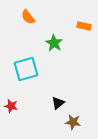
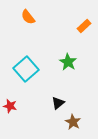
orange rectangle: rotated 56 degrees counterclockwise
green star: moved 14 px right, 19 px down
cyan square: rotated 25 degrees counterclockwise
red star: moved 1 px left
brown star: rotated 21 degrees clockwise
